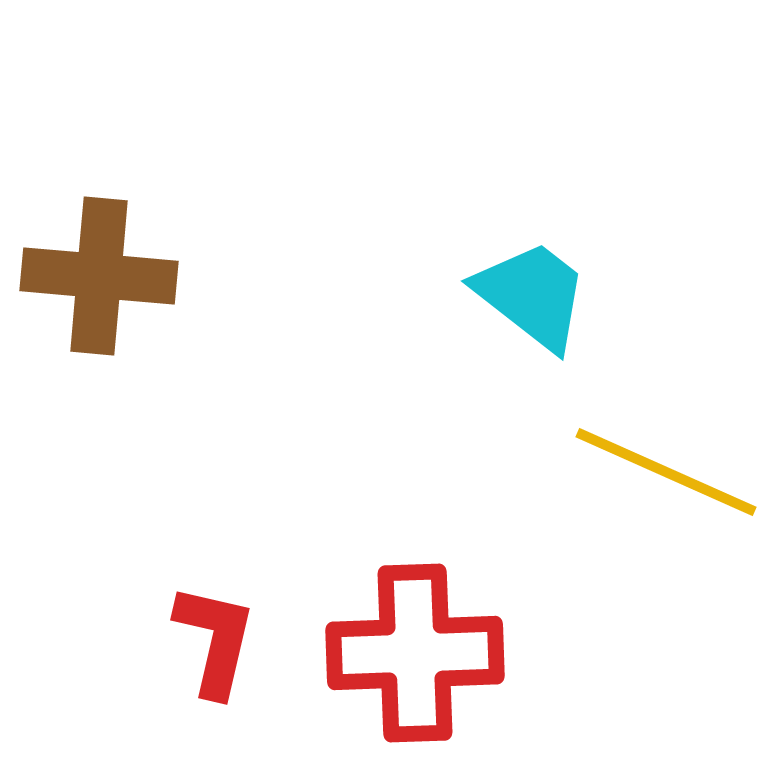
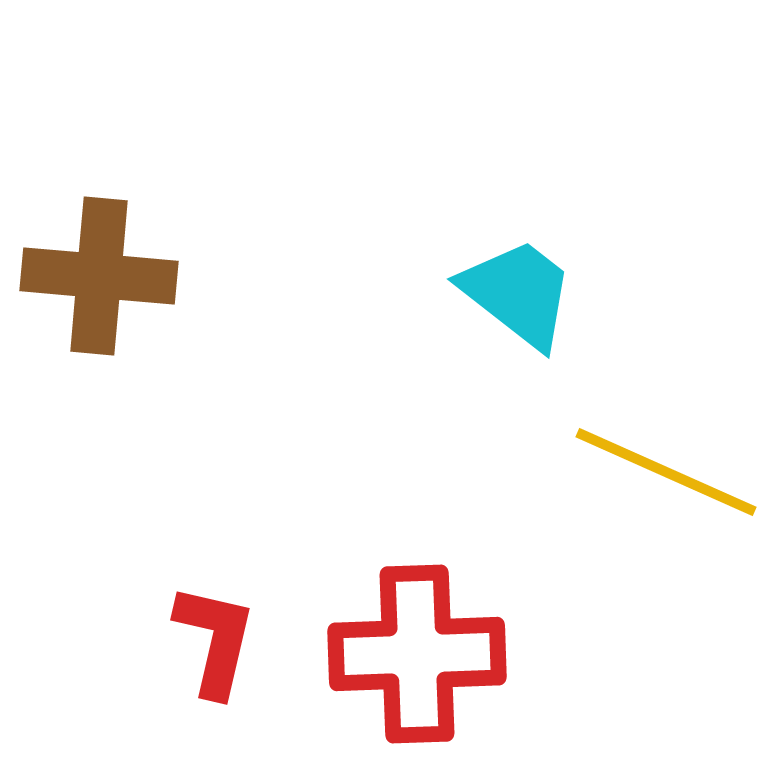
cyan trapezoid: moved 14 px left, 2 px up
red cross: moved 2 px right, 1 px down
